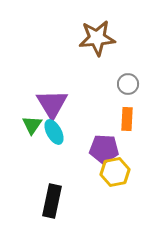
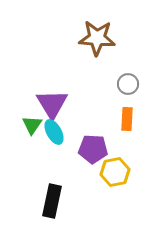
brown star: rotated 9 degrees clockwise
purple pentagon: moved 11 px left
